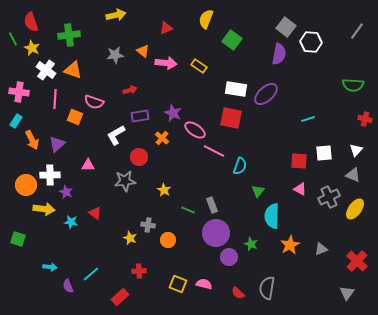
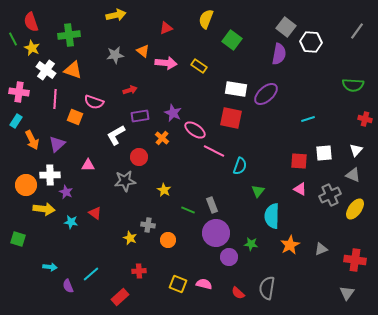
gray cross at (329, 197): moved 1 px right, 2 px up
green star at (251, 244): rotated 16 degrees counterclockwise
red cross at (357, 261): moved 2 px left, 1 px up; rotated 35 degrees counterclockwise
